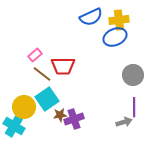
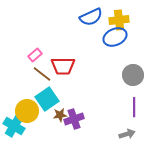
yellow circle: moved 3 px right, 4 px down
gray arrow: moved 3 px right, 12 px down
